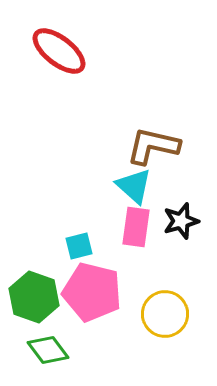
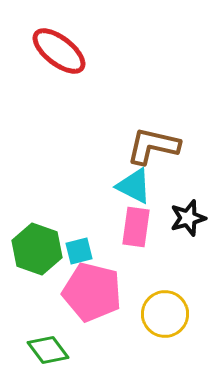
cyan triangle: rotated 15 degrees counterclockwise
black star: moved 7 px right, 3 px up
cyan square: moved 5 px down
green hexagon: moved 3 px right, 48 px up
